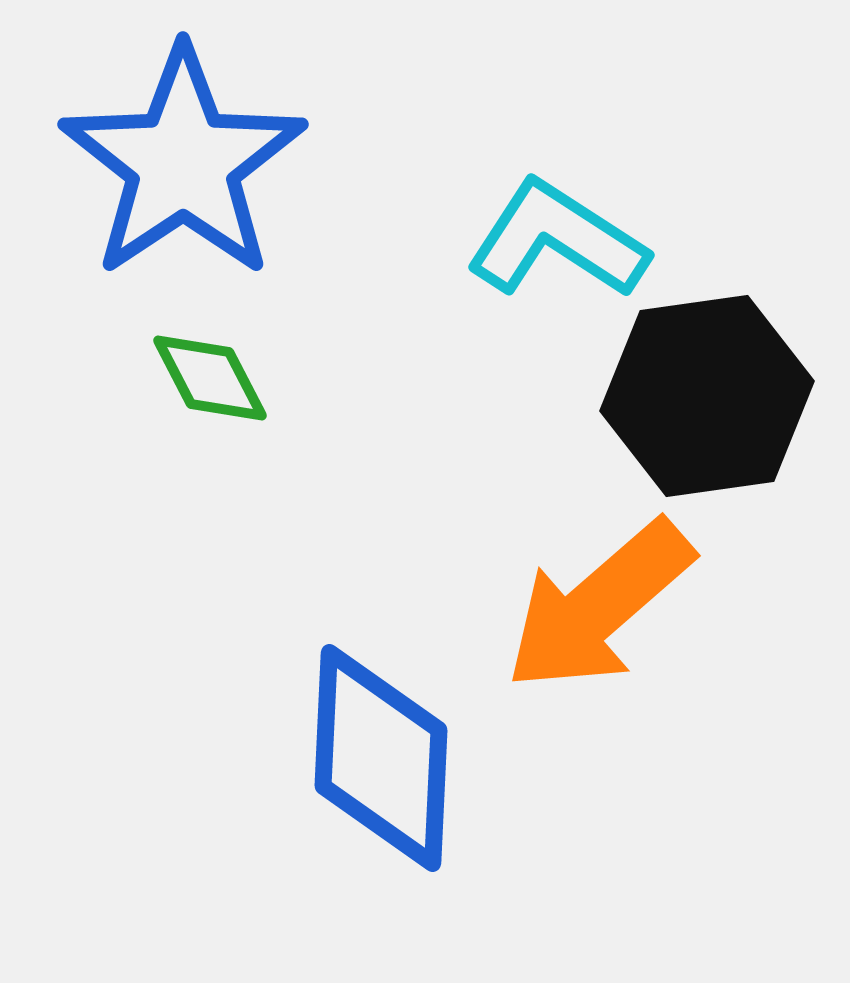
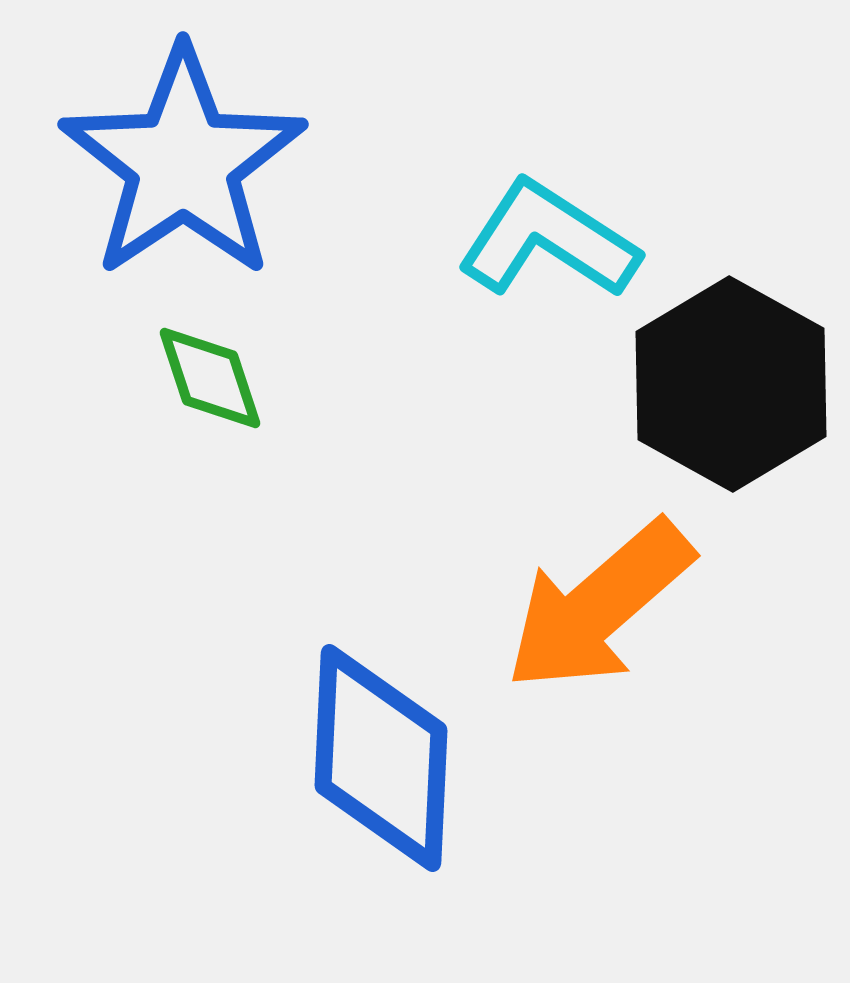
cyan L-shape: moved 9 px left
green diamond: rotated 9 degrees clockwise
black hexagon: moved 24 px right, 12 px up; rotated 23 degrees counterclockwise
